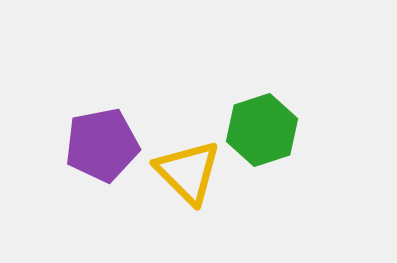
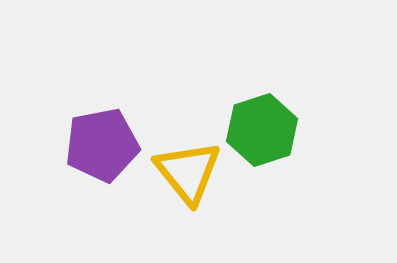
yellow triangle: rotated 6 degrees clockwise
